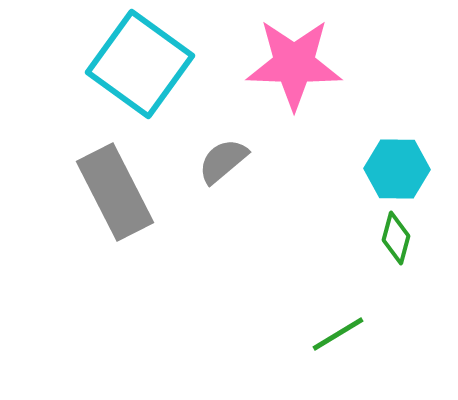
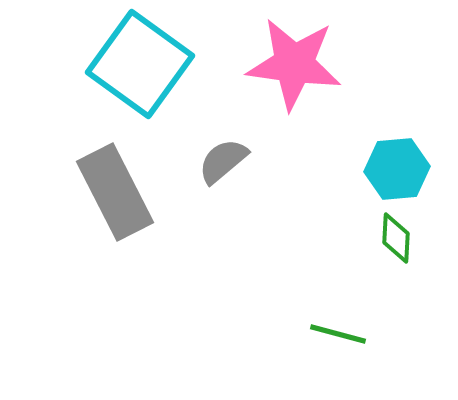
pink star: rotated 6 degrees clockwise
cyan hexagon: rotated 6 degrees counterclockwise
green diamond: rotated 12 degrees counterclockwise
green line: rotated 46 degrees clockwise
